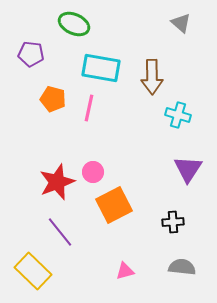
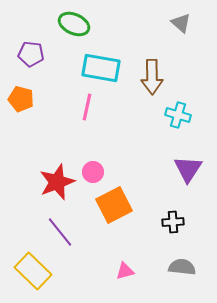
orange pentagon: moved 32 px left
pink line: moved 2 px left, 1 px up
